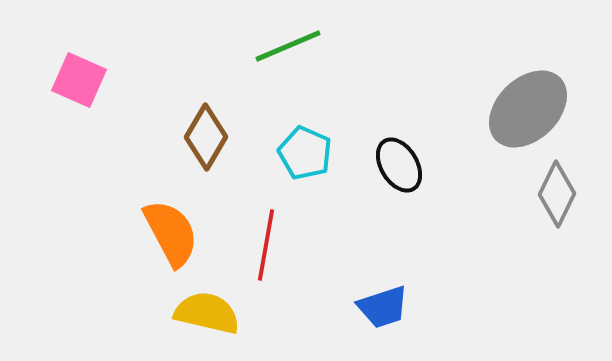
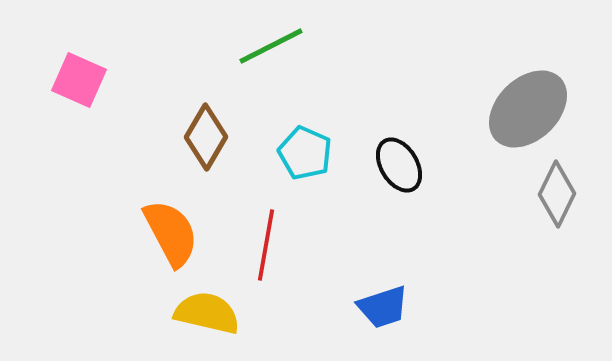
green line: moved 17 px left; rotated 4 degrees counterclockwise
